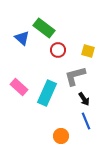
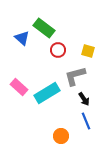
cyan rectangle: rotated 35 degrees clockwise
